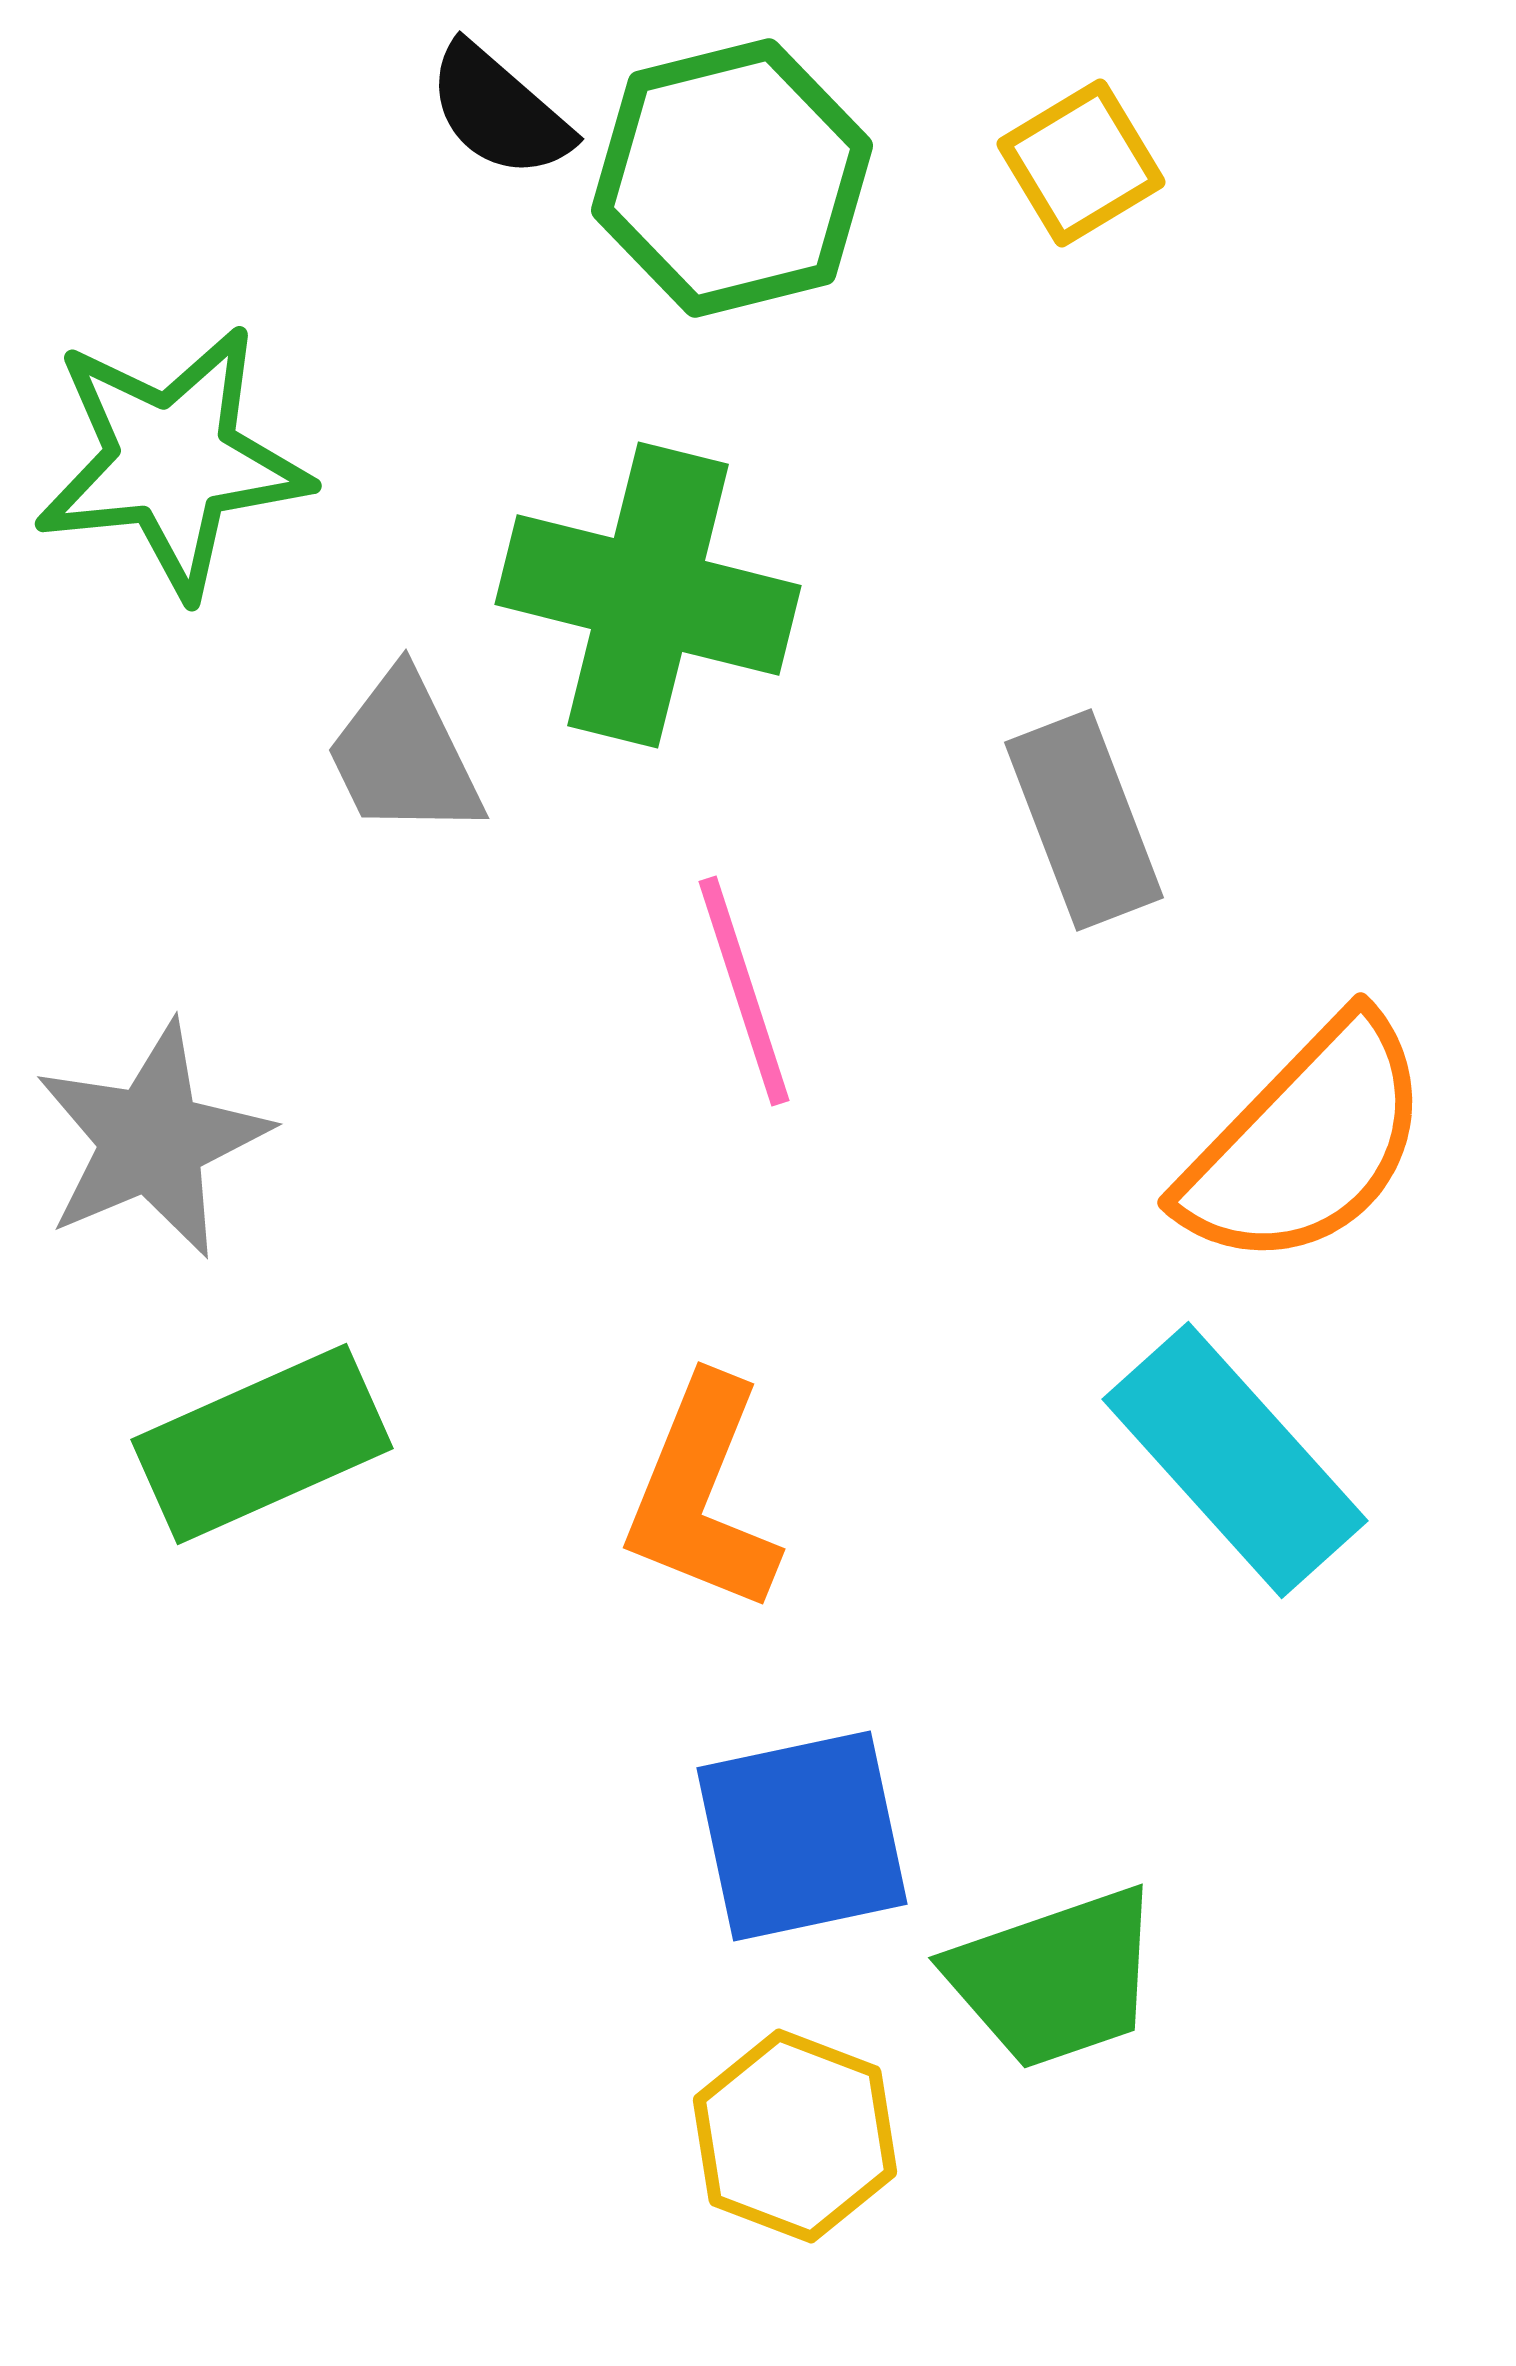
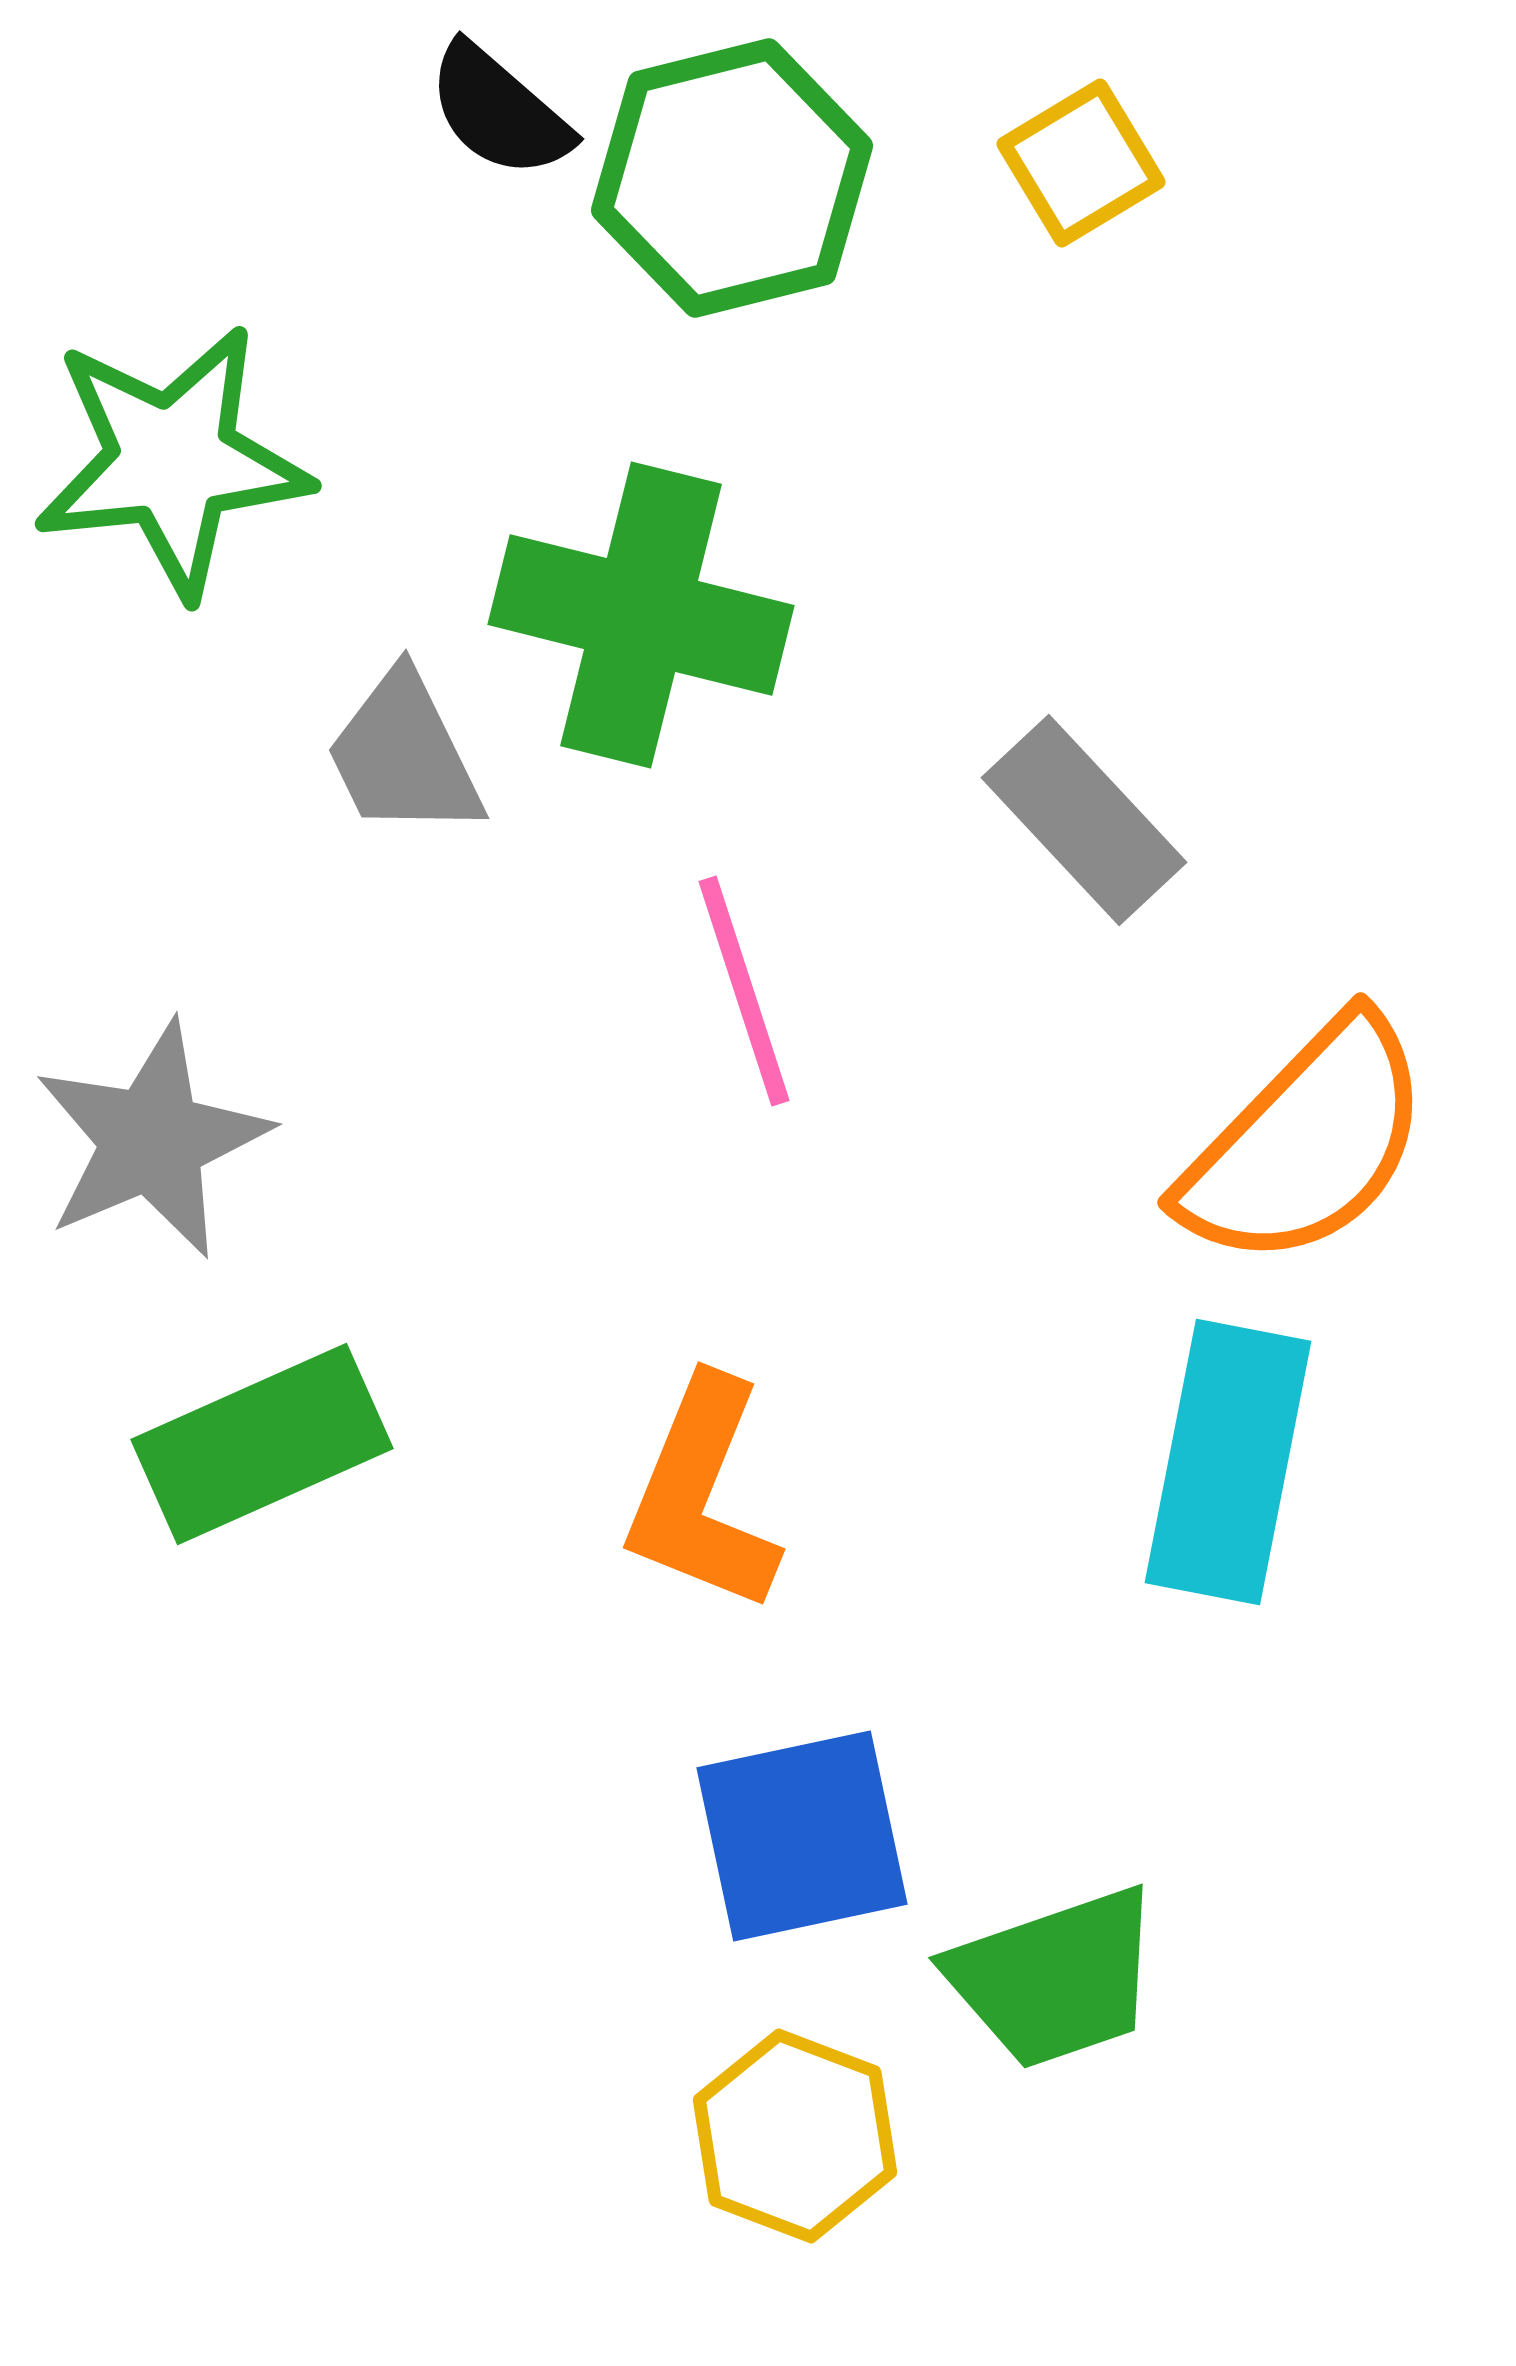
green cross: moved 7 px left, 20 px down
gray rectangle: rotated 22 degrees counterclockwise
cyan rectangle: moved 7 px left, 2 px down; rotated 53 degrees clockwise
